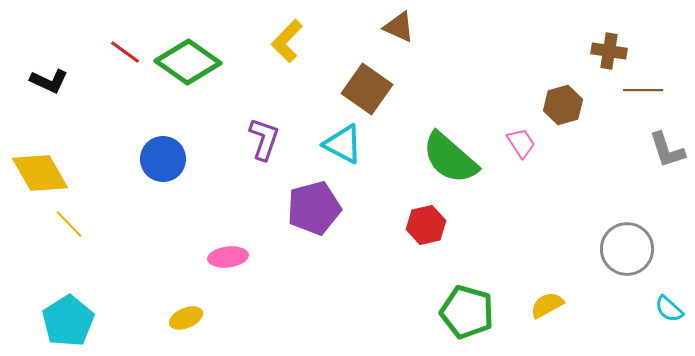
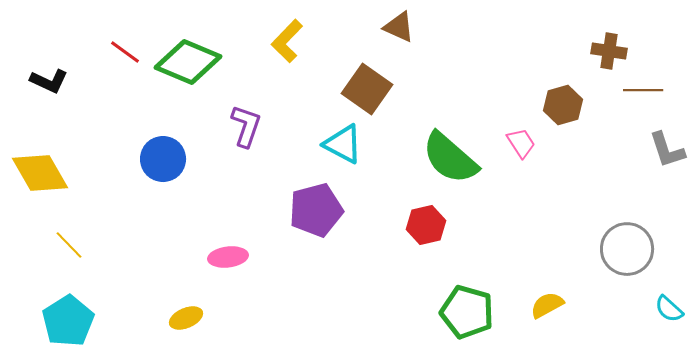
green diamond: rotated 12 degrees counterclockwise
purple L-shape: moved 18 px left, 13 px up
purple pentagon: moved 2 px right, 2 px down
yellow line: moved 21 px down
